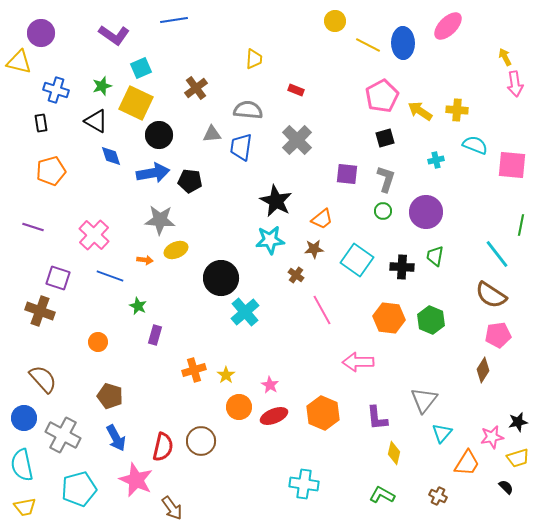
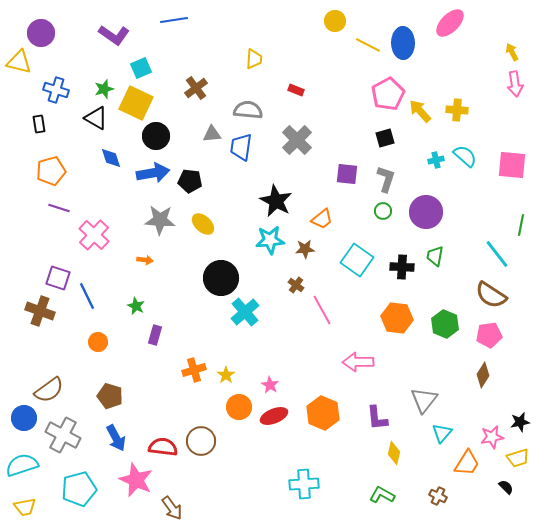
pink ellipse at (448, 26): moved 2 px right, 3 px up
yellow arrow at (505, 57): moved 7 px right, 5 px up
green star at (102, 86): moved 2 px right, 3 px down
pink pentagon at (382, 96): moved 6 px right, 2 px up
yellow arrow at (420, 111): rotated 15 degrees clockwise
black triangle at (96, 121): moved 3 px up
black rectangle at (41, 123): moved 2 px left, 1 px down
black circle at (159, 135): moved 3 px left, 1 px down
cyan semicircle at (475, 145): moved 10 px left, 11 px down; rotated 20 degrees clockwise
blue diamond at (111, 156): moved 2 px down
purple line at (33, 227): moved 26 px right, 19 px up
brown star at (314, 249): moved 9 px left
yellow ellipse at (176, 250): moved 27 px right, 26 px up; rotated 65 degrees clockwise
brown cross at (296, 275): moved 10 px down
blue line at (110, 276): moved 23 px left, 20 px down; rotated 44 degrees clockwise
green star at (138, 306): moved 2 px left
orange hexagon at (389, 318): moved 8 px right
green hexagon at (431, 320): moved 14 px right, 4 px down
pink pentagon at (498, 335): moved 9 px left
brown diamond at (483, 370): moved 5 px down
brown semicircle at (43, 379): moved 6 px right, 11 px down; rotated 96 degrees clockwise
black star at (518, 422): moved 2 px right
red semicircle at (163, 447): rotated 96 degrees counterclockwise
cyan semicircle at (22, 465): rotated 84 degrees clockwise
cyan cross at (304, 484): rotated 12 degrees counterclockwise
